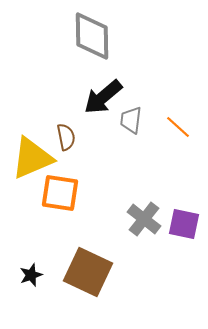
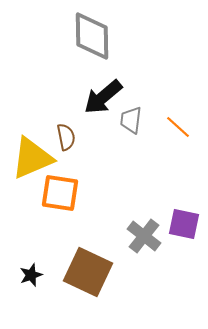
gray cross: moved 17 px down
